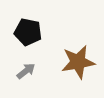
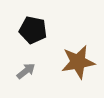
black pentagon: moved 5 px right, 2 px up
